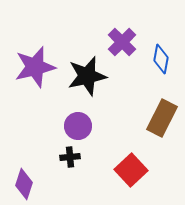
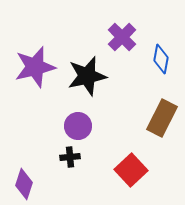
purple cross: moved 5 px up
